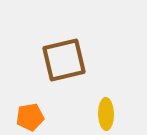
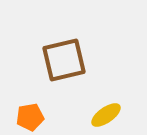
yellow ellipse: moved 1 px down; rotated 56 degrees clockwise
